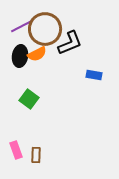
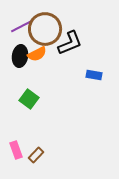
brown rectangle: rotated 42 degrees clockwise
